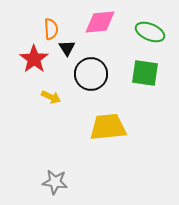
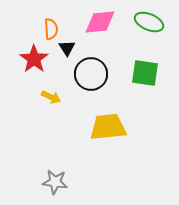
green ellipse: moved 1 px left, 10 px up
